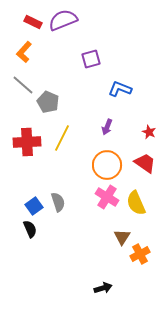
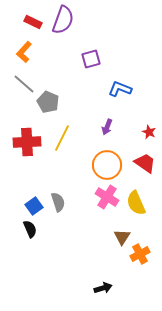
purple semicircle: rotated 132 degrees clockwise
gray line: moved 1 px right, 1 px up
